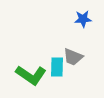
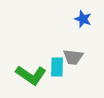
blue star: rotated 24 degrees clockwise
gray trapezoid: rotated 15 degrees counterclockwise
